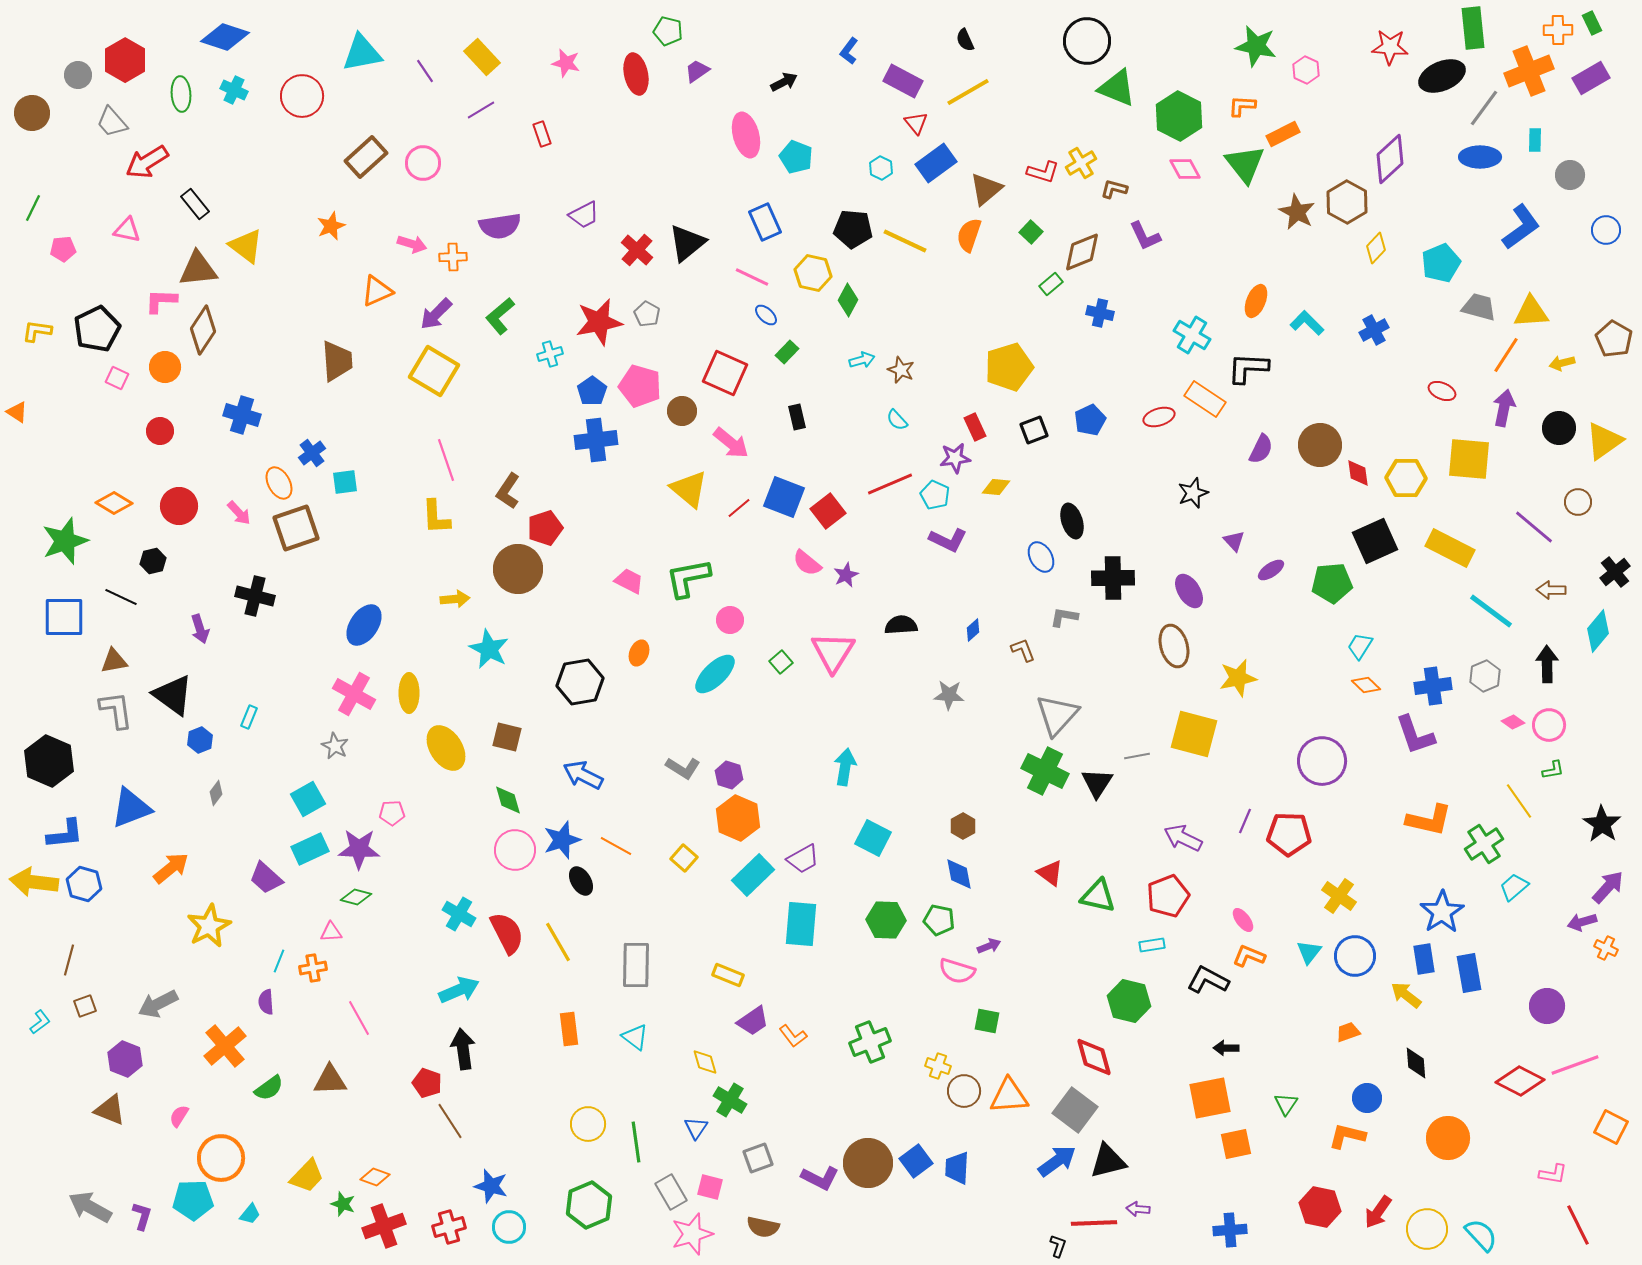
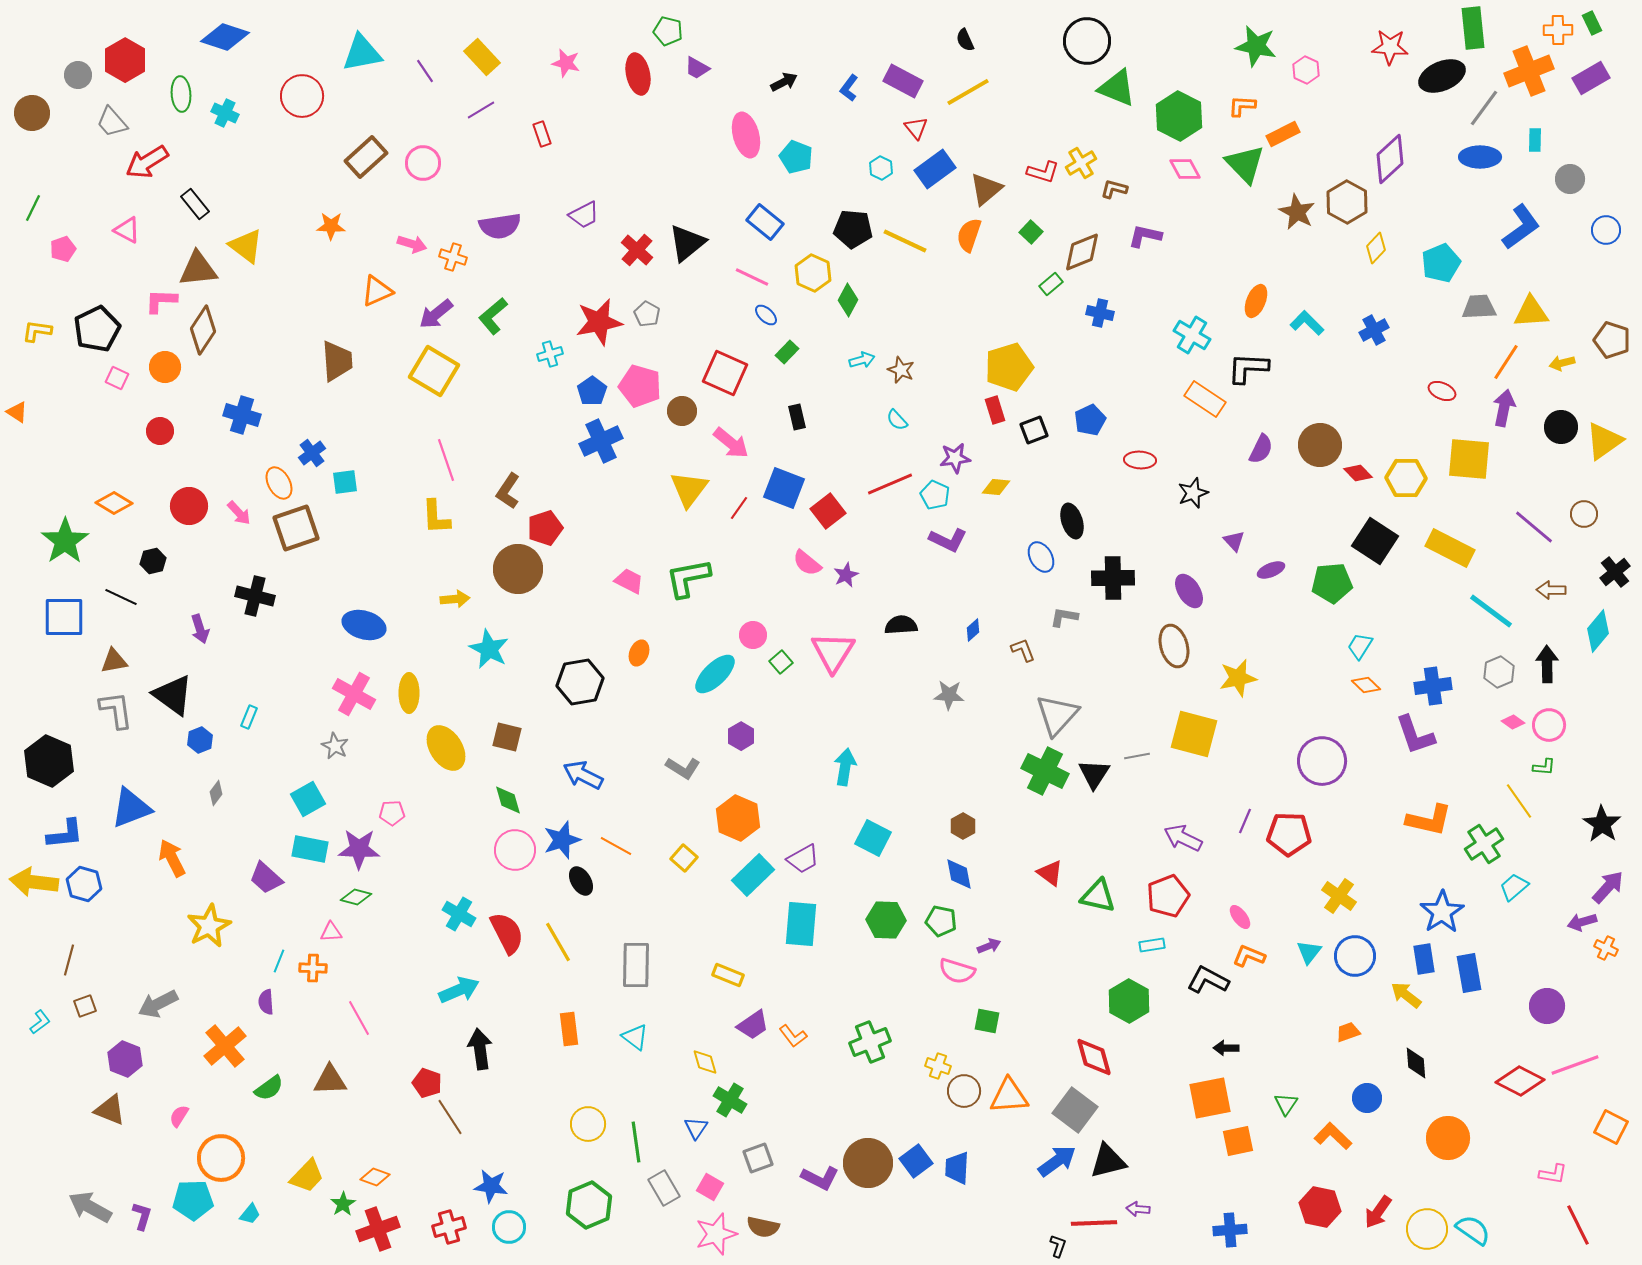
blue L-shape at (849, 51): moved 37 px down
purple trapezoid at (697, 71): moved 3 px up; rotated 116 degrees counterclockwise
red ellipse at (636, 74): moved 2 px right
cyan cross at (234, 90): moved 9 px left, 23 px down
red triangle at (916, 123): moved 5 px down
blue rectangle at (936, 163): moved 1 px left, 6 px down
green triangle at (1245, 164): rotated 6 degrees counterclockwise
gray circle at (1570, 175): moved 4 px down
blue rectangle at (765, 222): rotated 27 degrees counterclockwise
orange star at (331, 226): rotated 24 degrees clockwise
pink triangle at (127, 230): rotated 16 degrees clockwise
purple L-shape at (1145, 236): rotated 128 degrees clockwise
pink pentagon at (63, 249): rotated 15 degrees counterclockwise
orange cross at (453, 257): rotated 20 degrees clockwise
yellow hexagon at (813, 273): rotated 12 degrees clockwise
gray trapezoid at (1479, 307): rotated 18 degrees counterclockwise
purple arrow at (436, 314): rotated 6 degrees clockwise
green L-shape at (500, 316): moved 7 px left
brown pentagon at (1614, 339): moved 2 px left, 1 px down; rotated 12 degrees counterclockwise
orange line at (1506, 355): moved 7 px down
red ellipse at (1159, 417): moved 19 px left, 43 px down; rotated 20 degrees clockwise
red rectangle at (975, 427): moved 20 px right, 17 px up; rotated 8 degrees clockwise
black circle at (1559, 428): moved 2 px right, 1 px up
blue cross at (596, 440): moved 5 px right, 1 px down; rotated 18 degrees counterclockwise
red diamond at (1358, 473): rotated 36 degrees counterclockwise
yellow triangle at (689, 489): rotated 27 degrees clockwise
blue square at (784, 497): moved 9 px up
brown circle at (1578, 502): moved 6 px right, 12 px down
red circle at (179, 506): moved 10 px right
red line at (739, 508): rotated 15 degrees counterclockwise
green star at (65, 541): rotated 15 degrees counterclockwise
black square at (1375, 541): rotated 33 degrees counterclockwise
purple ellipse at (1271, 570): rotated 12 degrees clockwise
pink circle at (730, 620): moved 23 px right, 15 px down
blue ellipse at (364, 625): rotated 72 degrees clockwise
gray hexagon at (1485, 676): moved 14 px right, 4 px up
green L-shape at (1553, 770): moved 9 px left, 3 px up; rotated 15 degrees clockwise
purple hexagon at (729, 775): moved 12 px right, 39 px up; rotated 12 degrees clockwise
black triangle at (1097, 783): moved 3 px left, 9 px up
cyan rectangle at (310, 849): rotated 36 degrees clockwise
orange arrow at (171, 868): moved 1 px right, 10 px up; rotated 78 degrees counterclockwise
green pentagon at (939, 920): moved 2 px right, 1 px down
pink ellipse at (1243, 920): moved 3 px left, 3 px up
orange cross at (313, 968): rotated 12 degrees clockwise
green hexagon at (1129, 1001): rotated 15 degrees clockwise
purple trapezoid at (753, 1021): moved 4 px down
black arrow at (463, 1049): moved 17 px right
brown line at (450, 1121): moved 4 px up
orange L-shape at (1347, 1136): moved 14 px left; rotated 30 degrees clockwise
orange square at (1236, 1144): moved 2 px right, 3 px up
blue star at (491, 1186): rotated 8 degrees counterclockwise
pink square at (710, 1187): rotated 16 degrees clockwise
gray rectangle at (671, 1192): moved 7 px left, 4 px up
green star at (343, 1204): rotated 20 degrees clockwise
red cross at (384, 1226): moved 6 px left, 3 px down
pink star at (692, 1234): moved 24 px right
cyan semicircle at (1481, 1235): moved 8 px left, 5 px up; rotated 12 degrees counterclockwise
